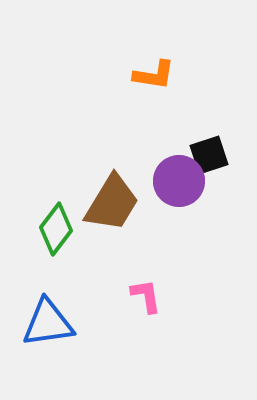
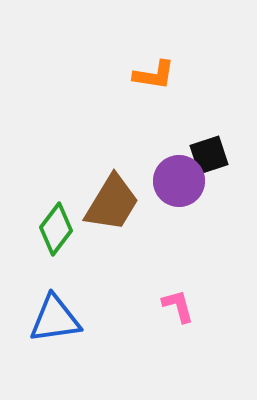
pink L-shape: moved 32 px right, 10 px down; rotated 6 degrees counterclockwise
blue triangle: moved 7 px right, 4 px up
